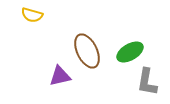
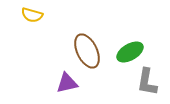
purple triangle: moved 7 px right, 7 px down
